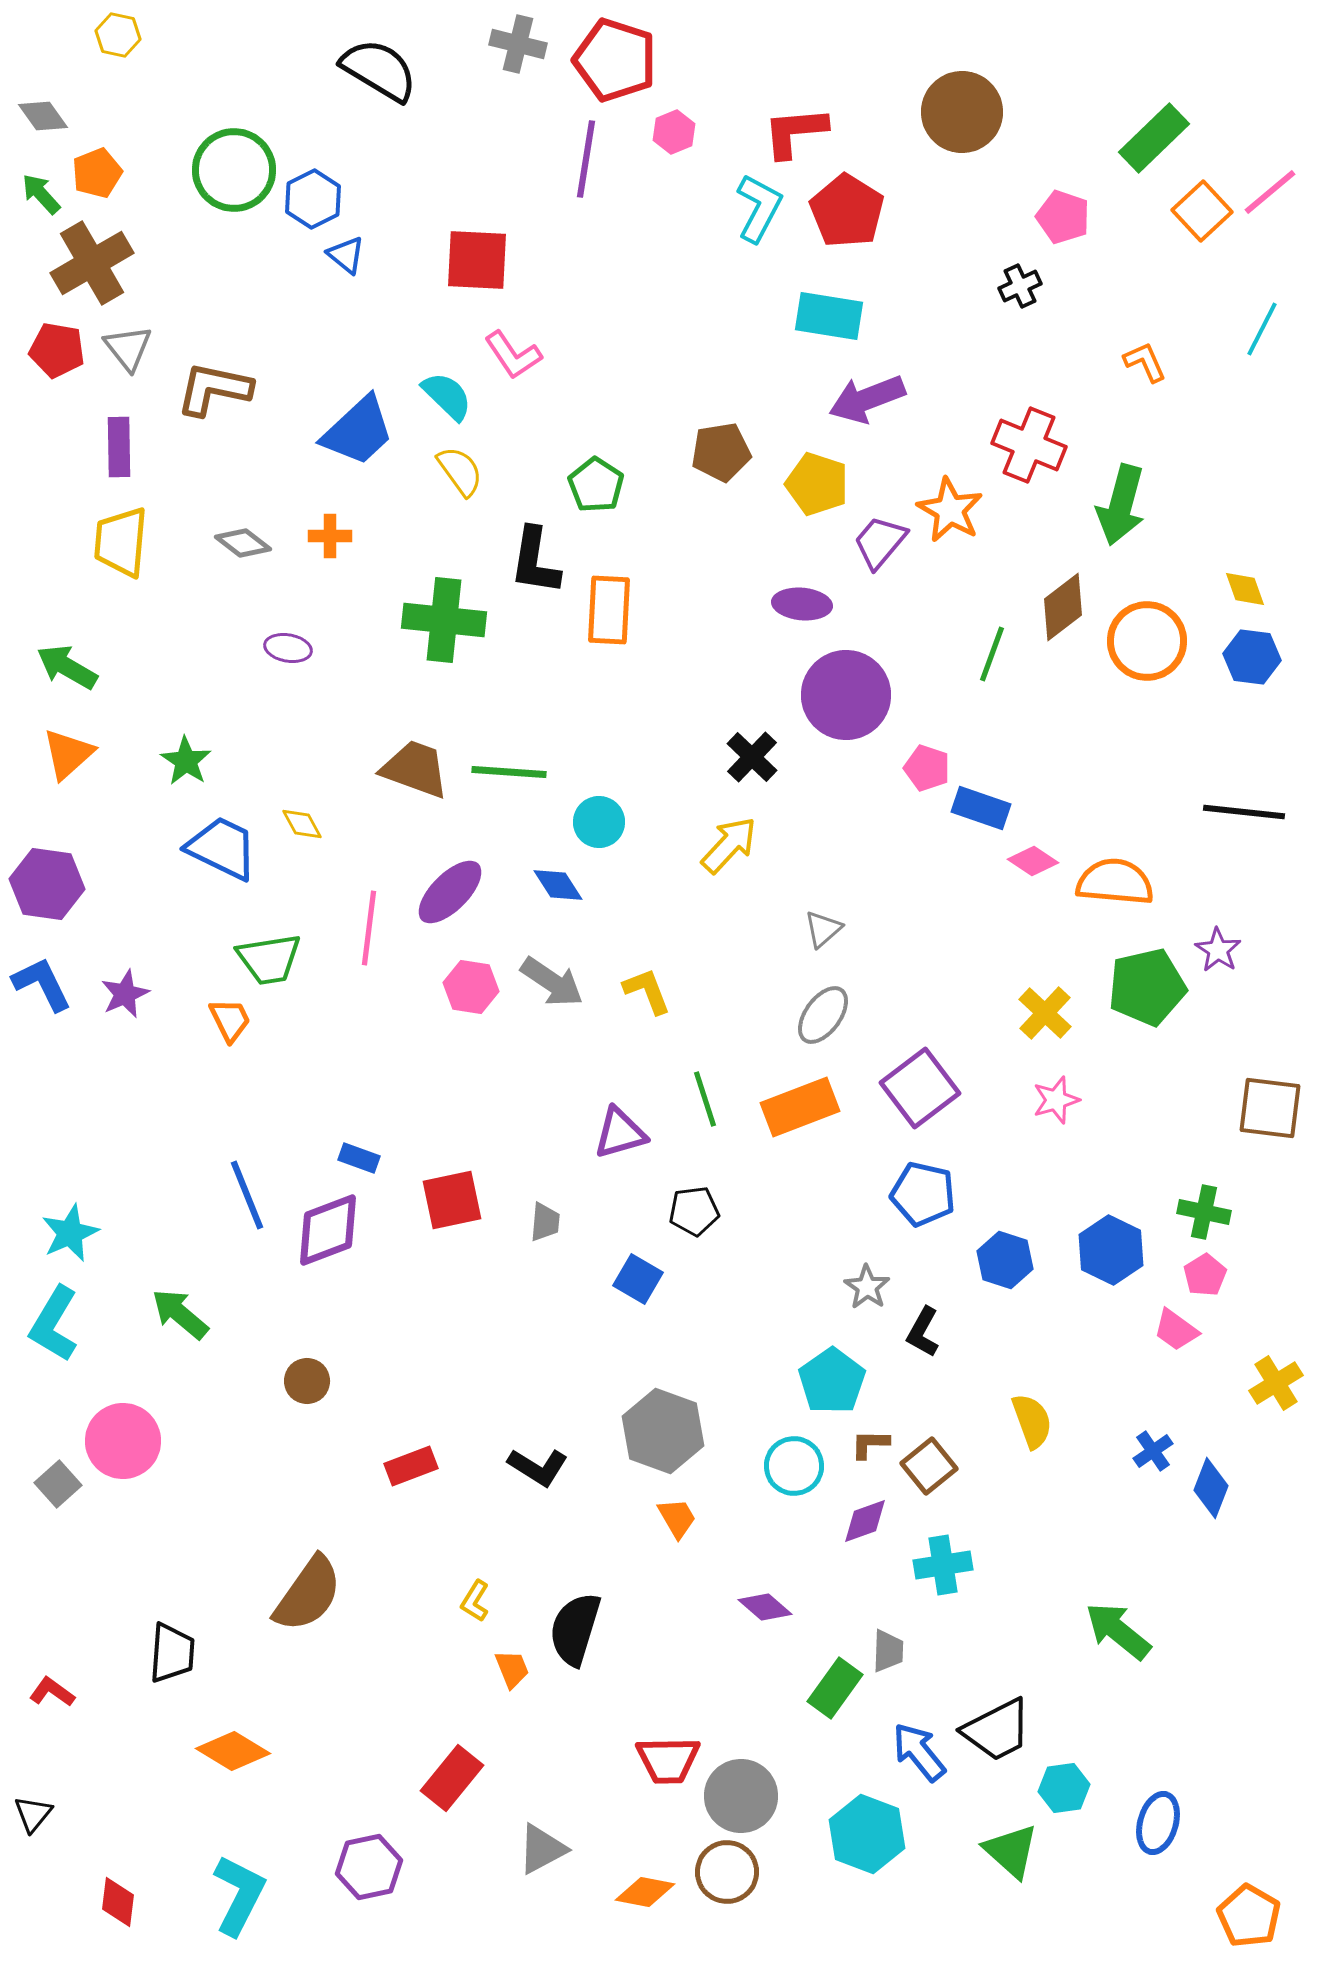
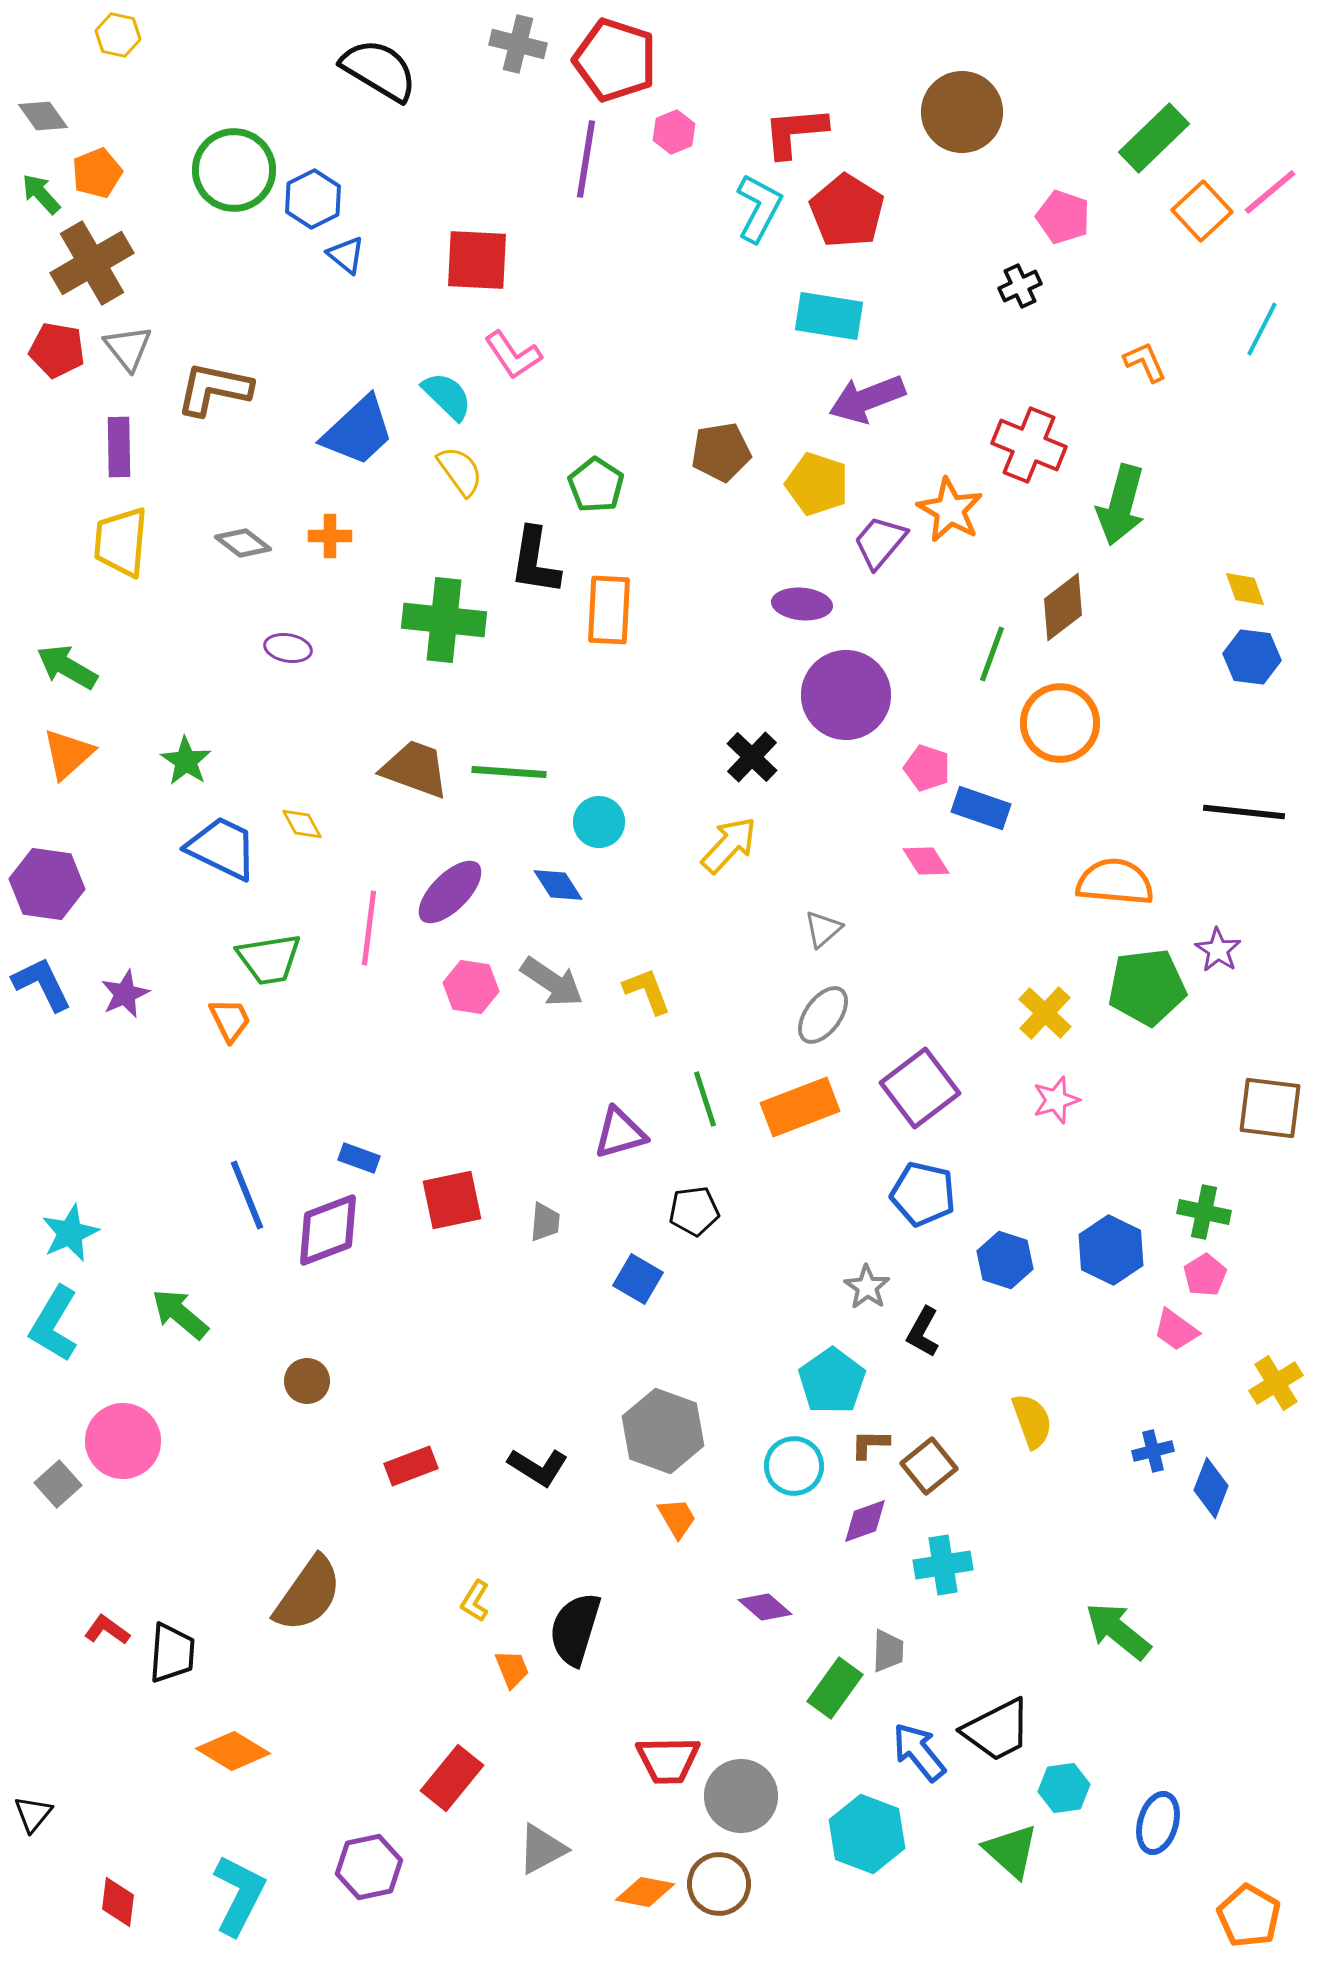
orange circle at (1147, 641): moved 87 px left, 82 px down
pink diamond at (1033, 861): moved 107 px left; rotated 24 degrees clockwise
green pentagon at (1147, 987): rotated 6 degrees clockwise
blue cross at (1153, 1451): rotated 21 degrees clockwise
red L-shape at (52, 1692): moved 55 px right, 62 px up
brown circle at (727, 1872): moved 8 px left, 12 px down
